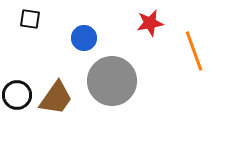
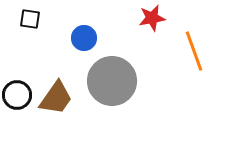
red star: moved 2 px right, 5 px up
